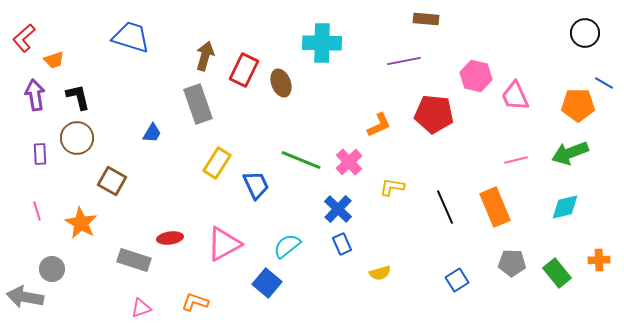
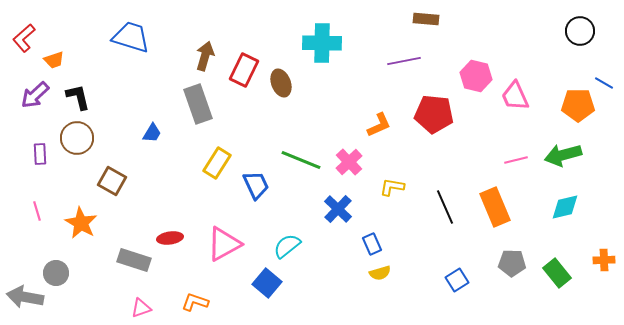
black circle at (585, 33): moved 5 px left, 2 px up
purple arrow at (35, 95): rotated 124 degrees counterclockwise
green arrow at (570, 153): moved 7 px left, 2 px down; rotated 6 degrees clockwise
blue rectangle at (342, 244): moved 30 px right
orange cross at (599, 260): moved 5 px right
gray circle at (52, 269): moved 4 px right, 4 px down
